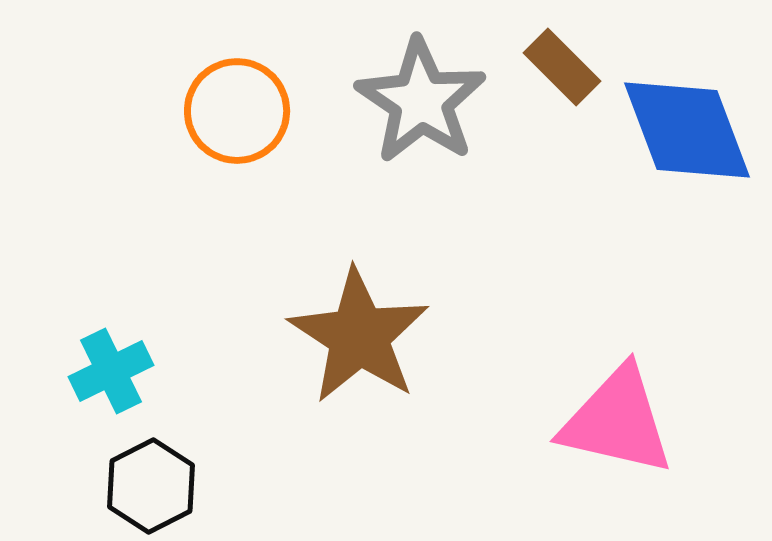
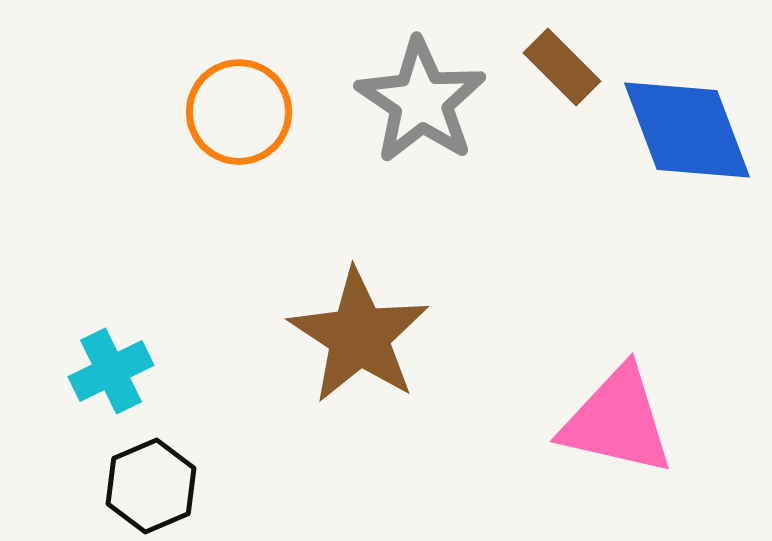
orange circle: moved 2 px right, 1 px down
black hexagon: rotated 4 degrees clockwise
